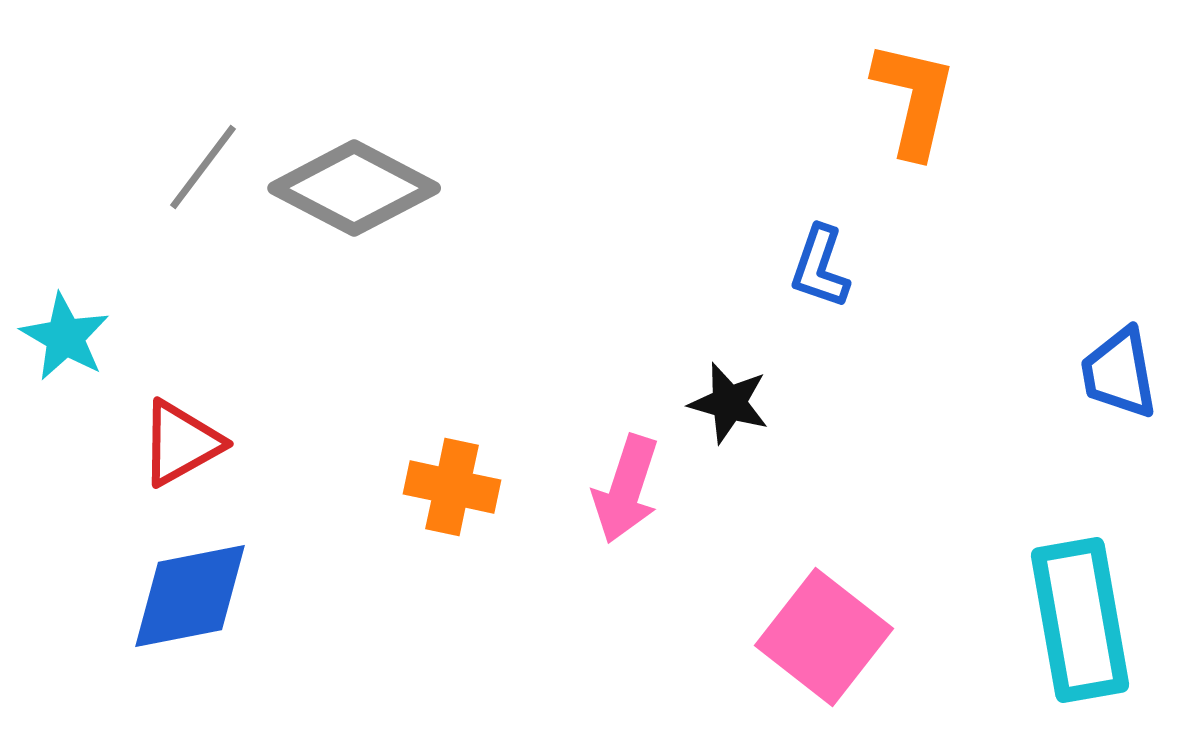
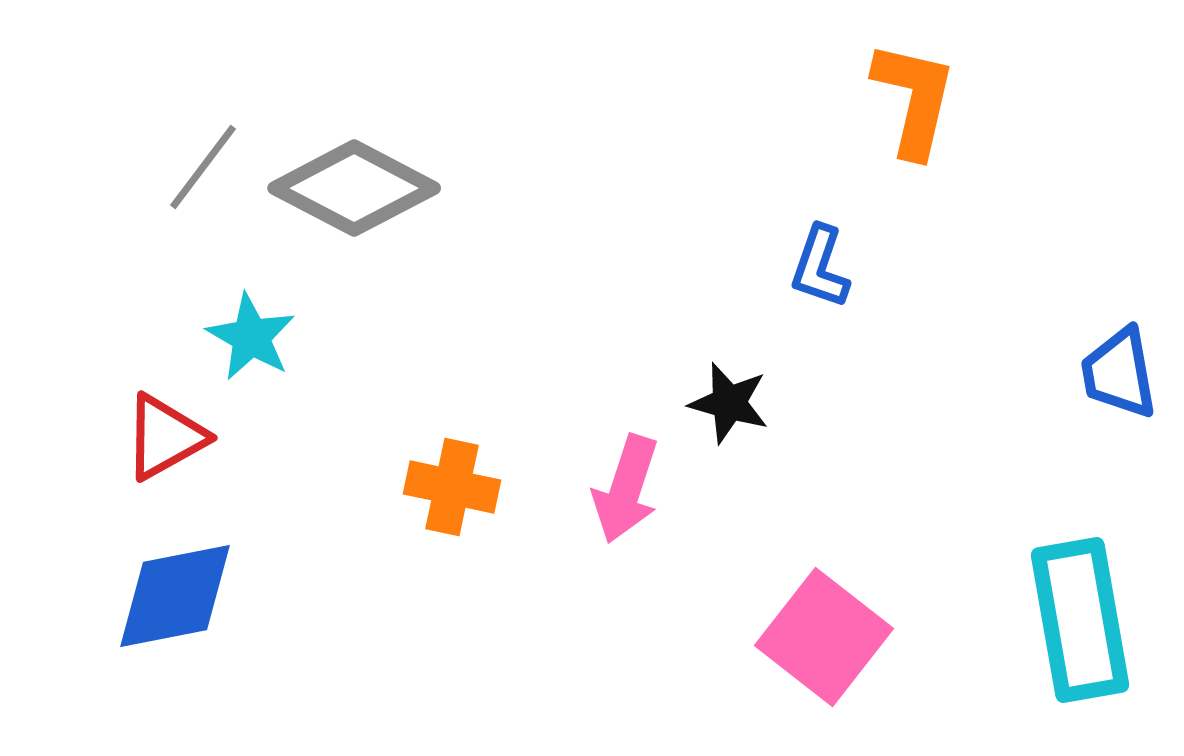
cyan star: moved 186 px right
red triangle: moved 16 px left, 6 px up
blue diamond: moved 15 px left
